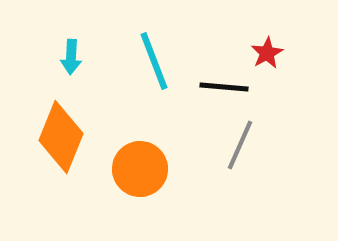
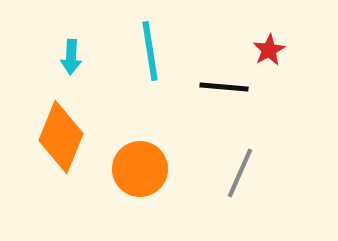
red star: moved 2 px right, 3 px up
cyan line: moved 4 px left, 10 px up; rotated 12 degrees clockwise
gray line: moved 28 px down
